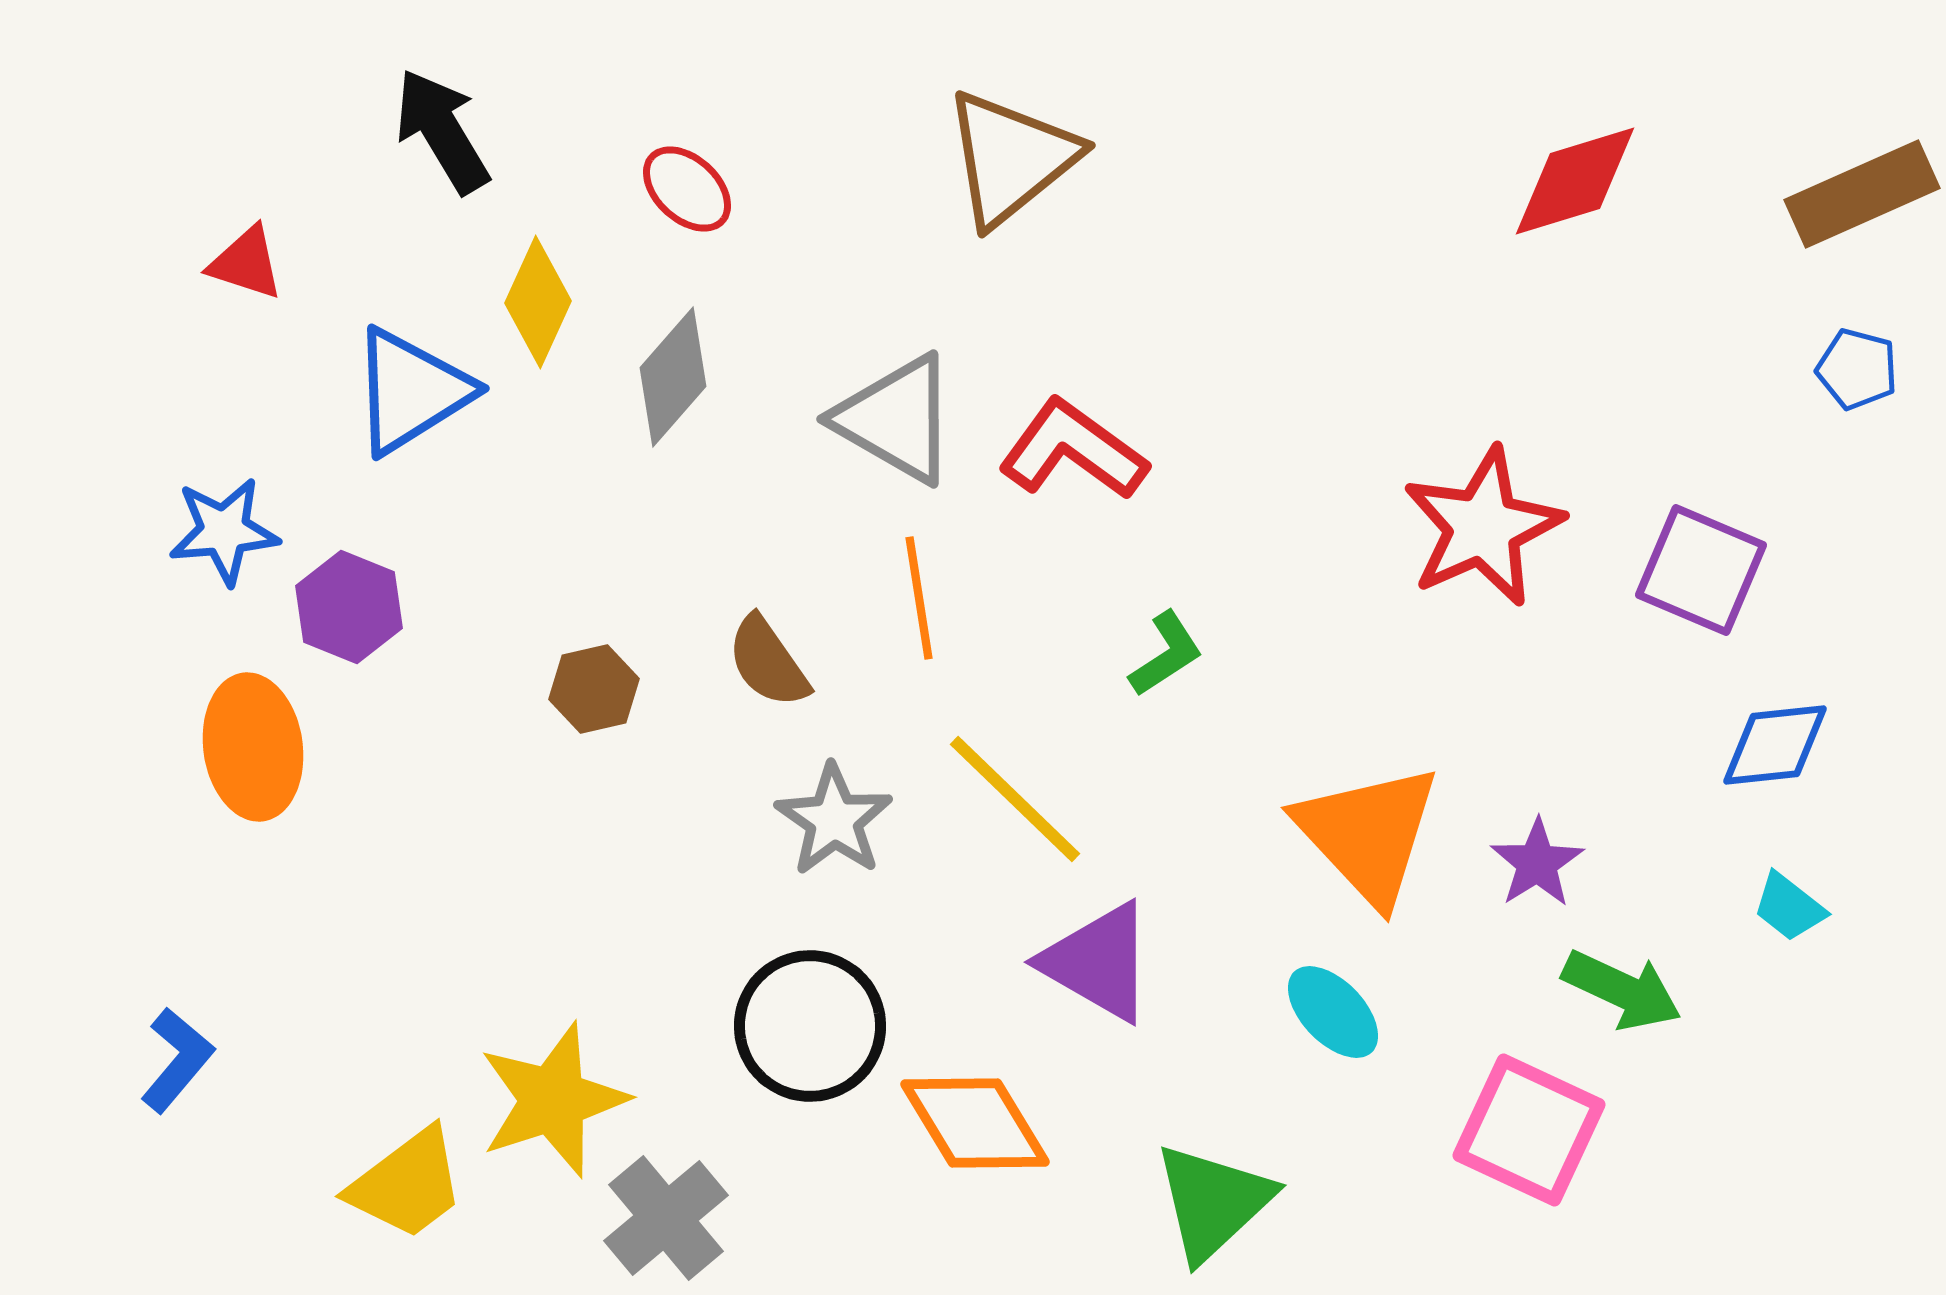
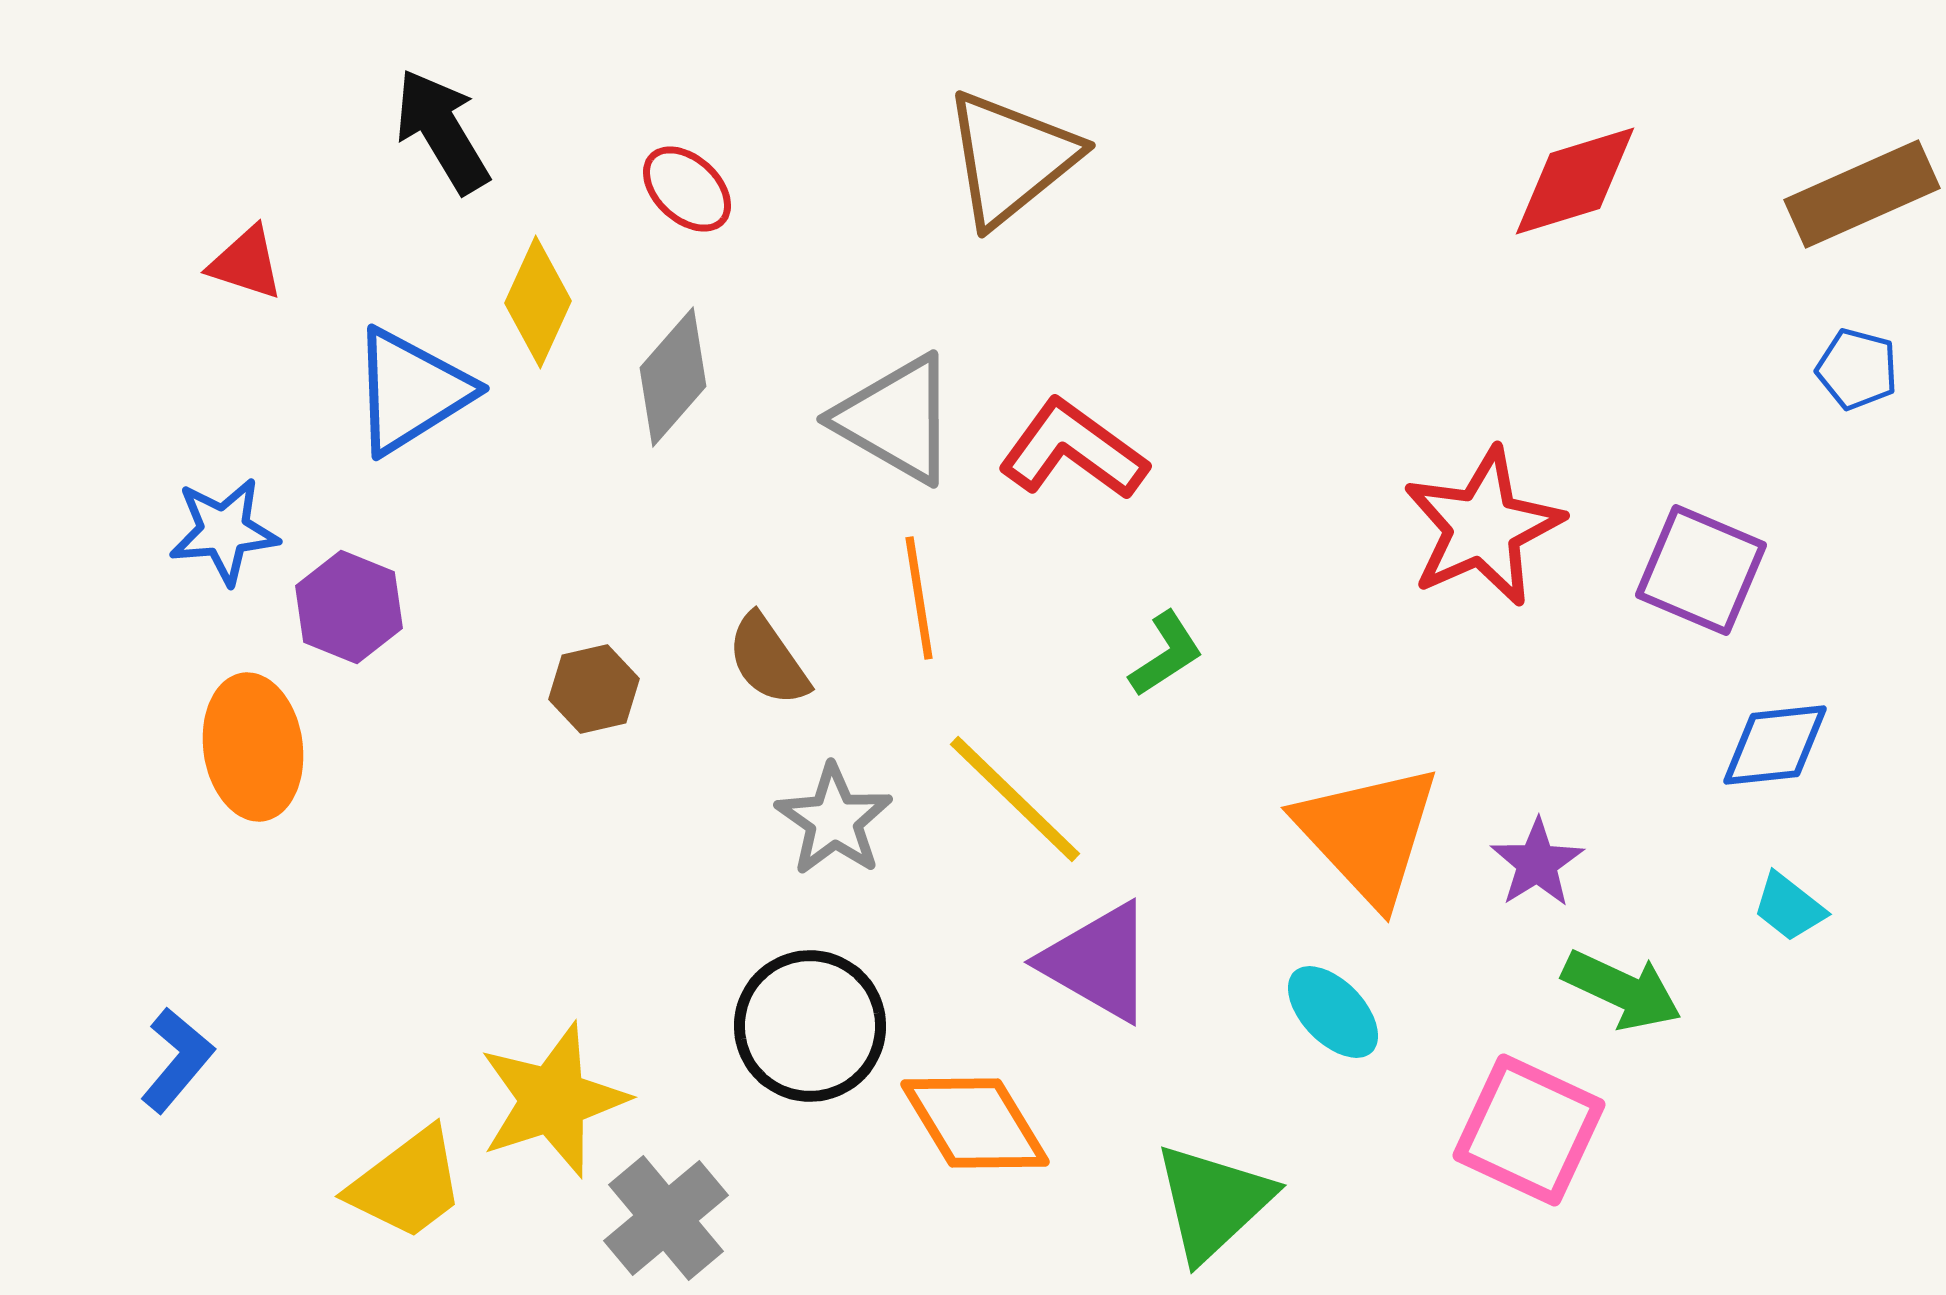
brown semicircle: moved 2 px up
